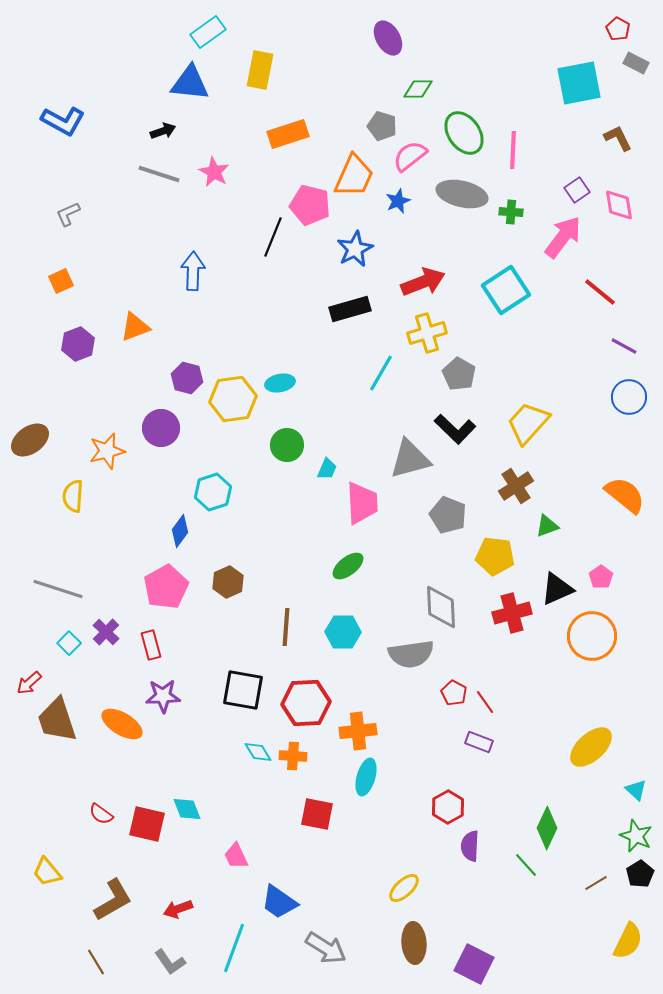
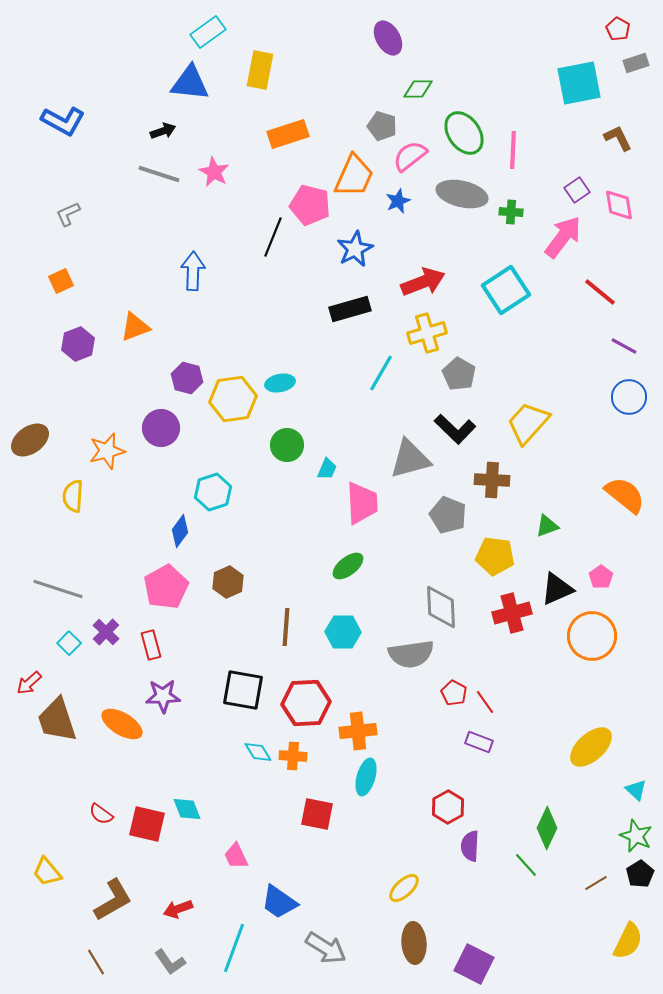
gray rectangle at (636, 63): rotated 45 degrees counterclockwise
brown cross at (516, 486): moved 24 px left, 6 px up; rotated 36 degrees clockwise
